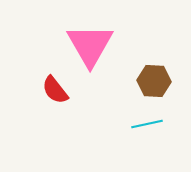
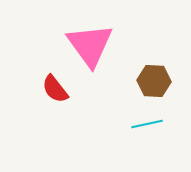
pink triangle: rotated 6 degrees counterclockwise
red semicircle: moved 1 px up
